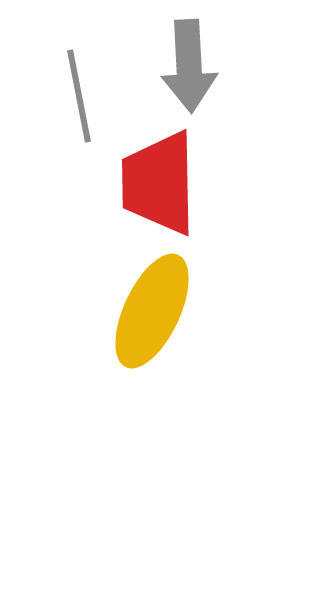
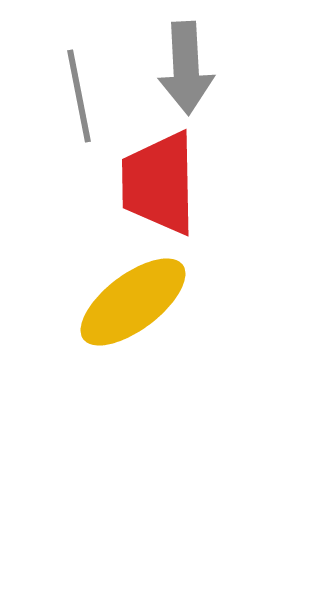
gray arrow: moved 3 px left, 2 px down
yellow ellipse: moved 19 px left, 9 px up; rotated 28 degrees clockwise
